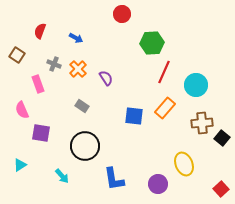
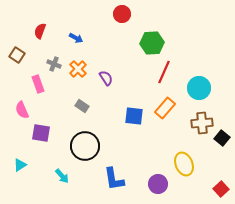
cyan circle: moved 3 px right, 3 px down
